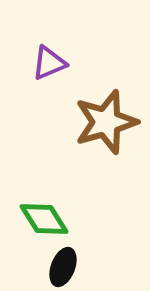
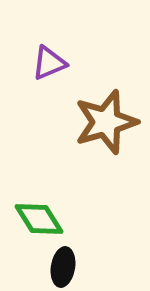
green diamond: moved 5 px left
black ellipse: rotated 12 degrees counterclockwise
